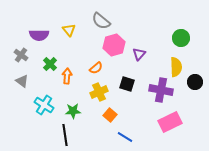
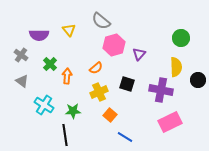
black circle: moved 3 px right, 2 px up
